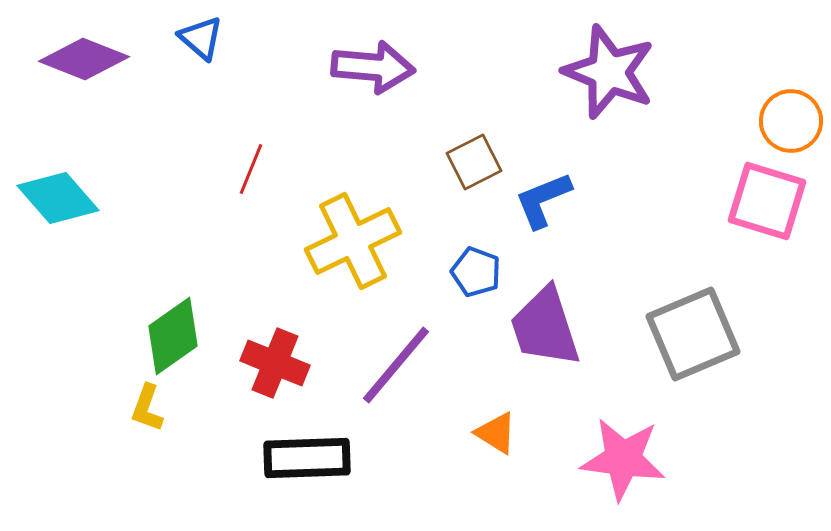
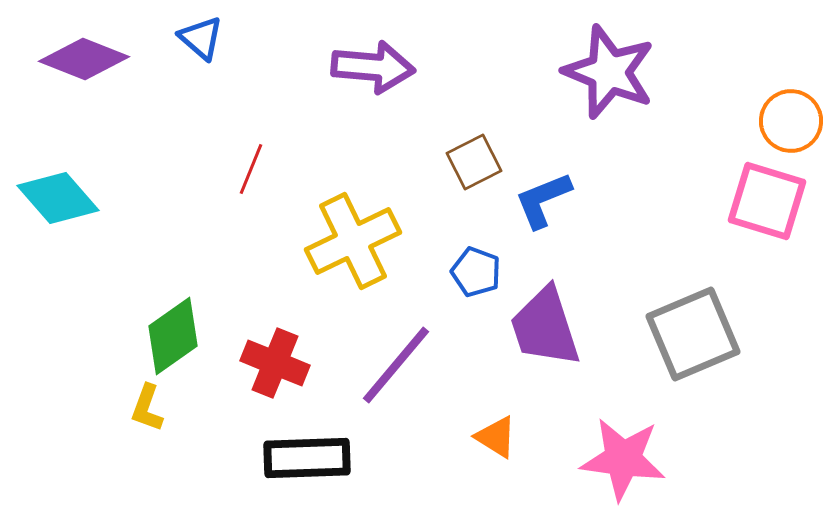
orange triangle: moved 4 px down
